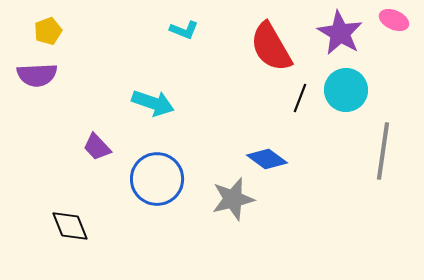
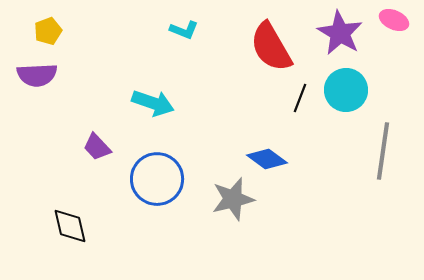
black diamond: rotated 9 degrees clockwise
